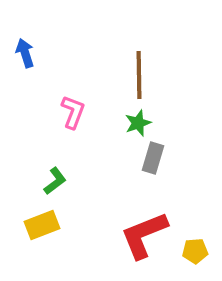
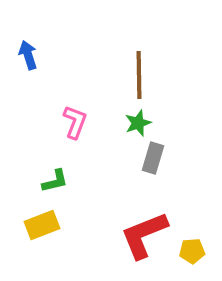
blue arrow: moved 3 px right, 2 px down
pink L-shape: moved 2 px right, 10 px down
green L-shape: rotated 24 degrees clockwise
yellow pentagon: moved 3 px left
